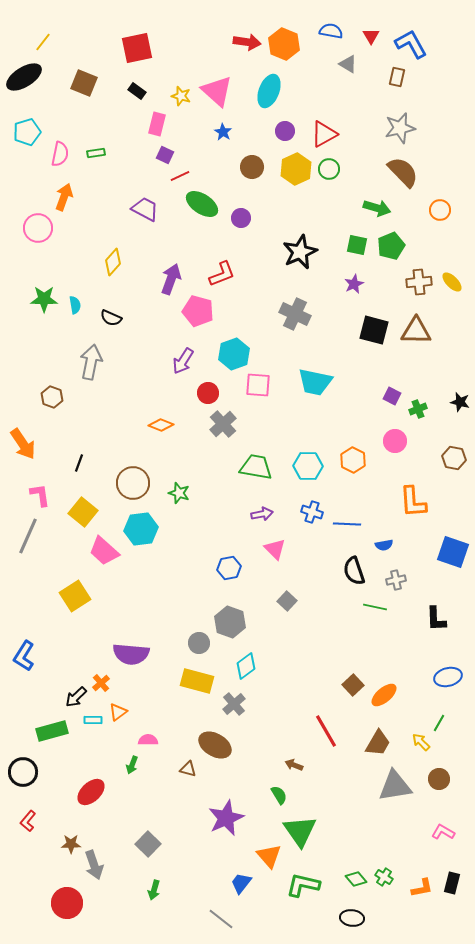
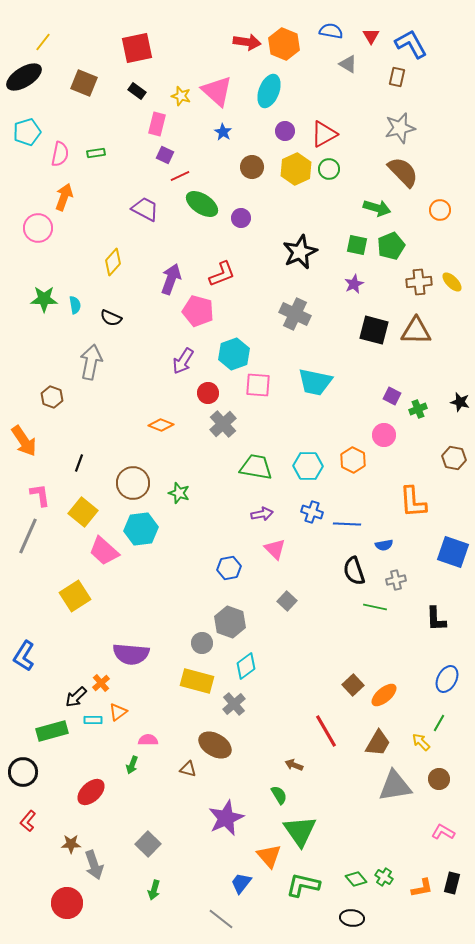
pink circle at (395, 441): moved 11 px left, 6 px up
orange arrow at (23, 444): moved 1 px right, 3 px up
gray circle at (199, 643): moved 3 px right
blue ellipse at (448, 677): moved 1 px left, 2 px down; rotated 48 degrees counterclockwise
